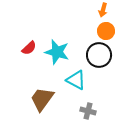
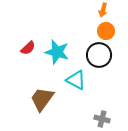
red semicircle: moved 1 px left
gray cross: moved 14 px right, 8 px down
